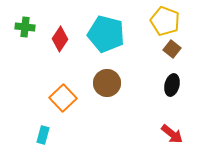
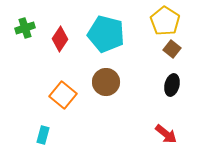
yellow pentagon: rotated 12 degrees clockwise
green cross: moved 1 px down; rotated 24 degrees counterclockwise
brown circle: moved 1 px left, 1 px up
orange square: moved 3 px up; rotated 8 degrees counterclockwise
red arrow: moved 6 px left
